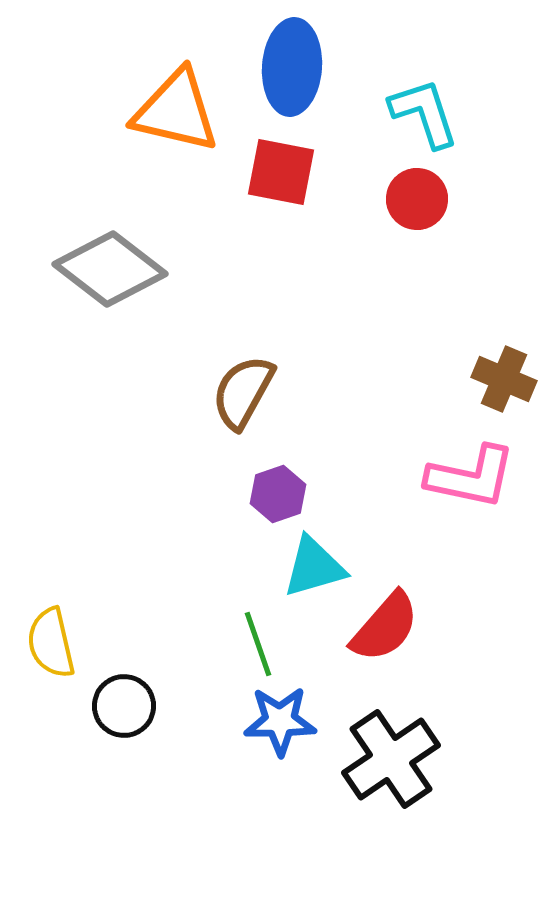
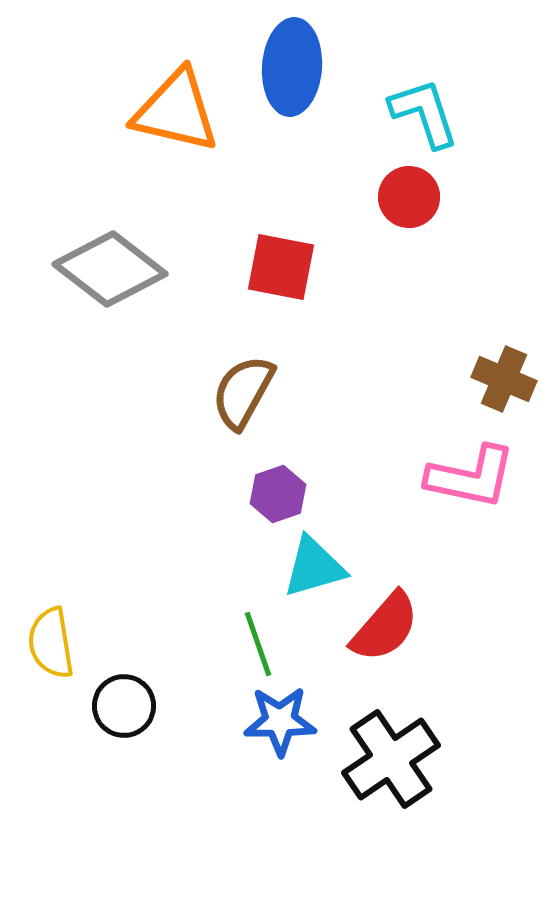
red square: moved 95 px down
red circle: moved 8 px left, 2 px up
yellow semicircle: rotated 4 degrees clockwise
